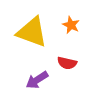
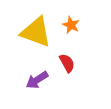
yellow triangle: moved 4 px right
red semicircle: rotated 132 degrees counterclockwise
